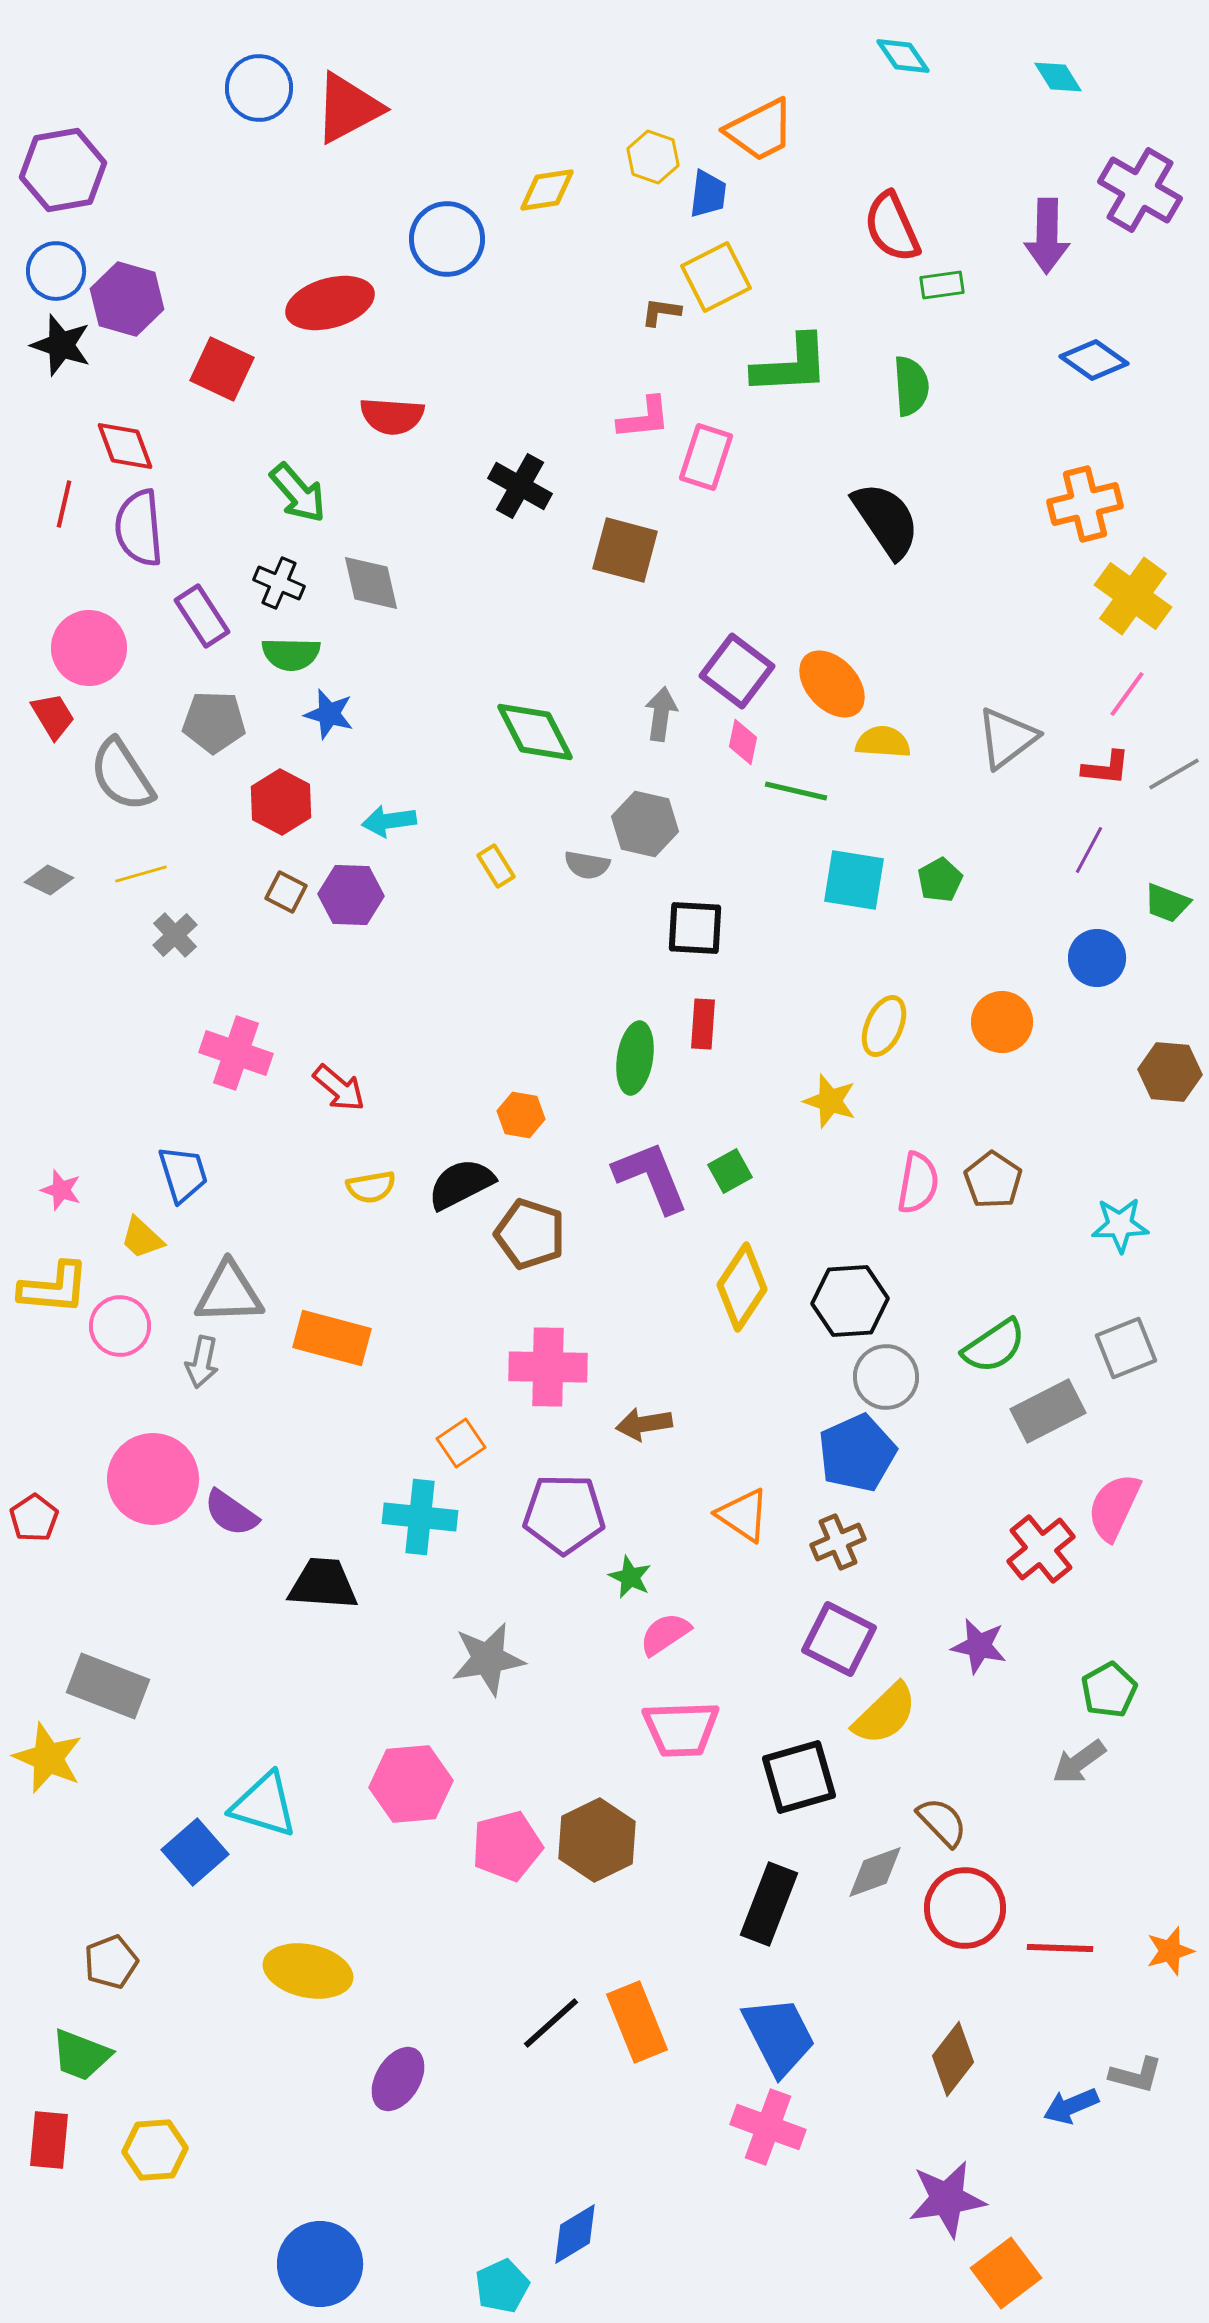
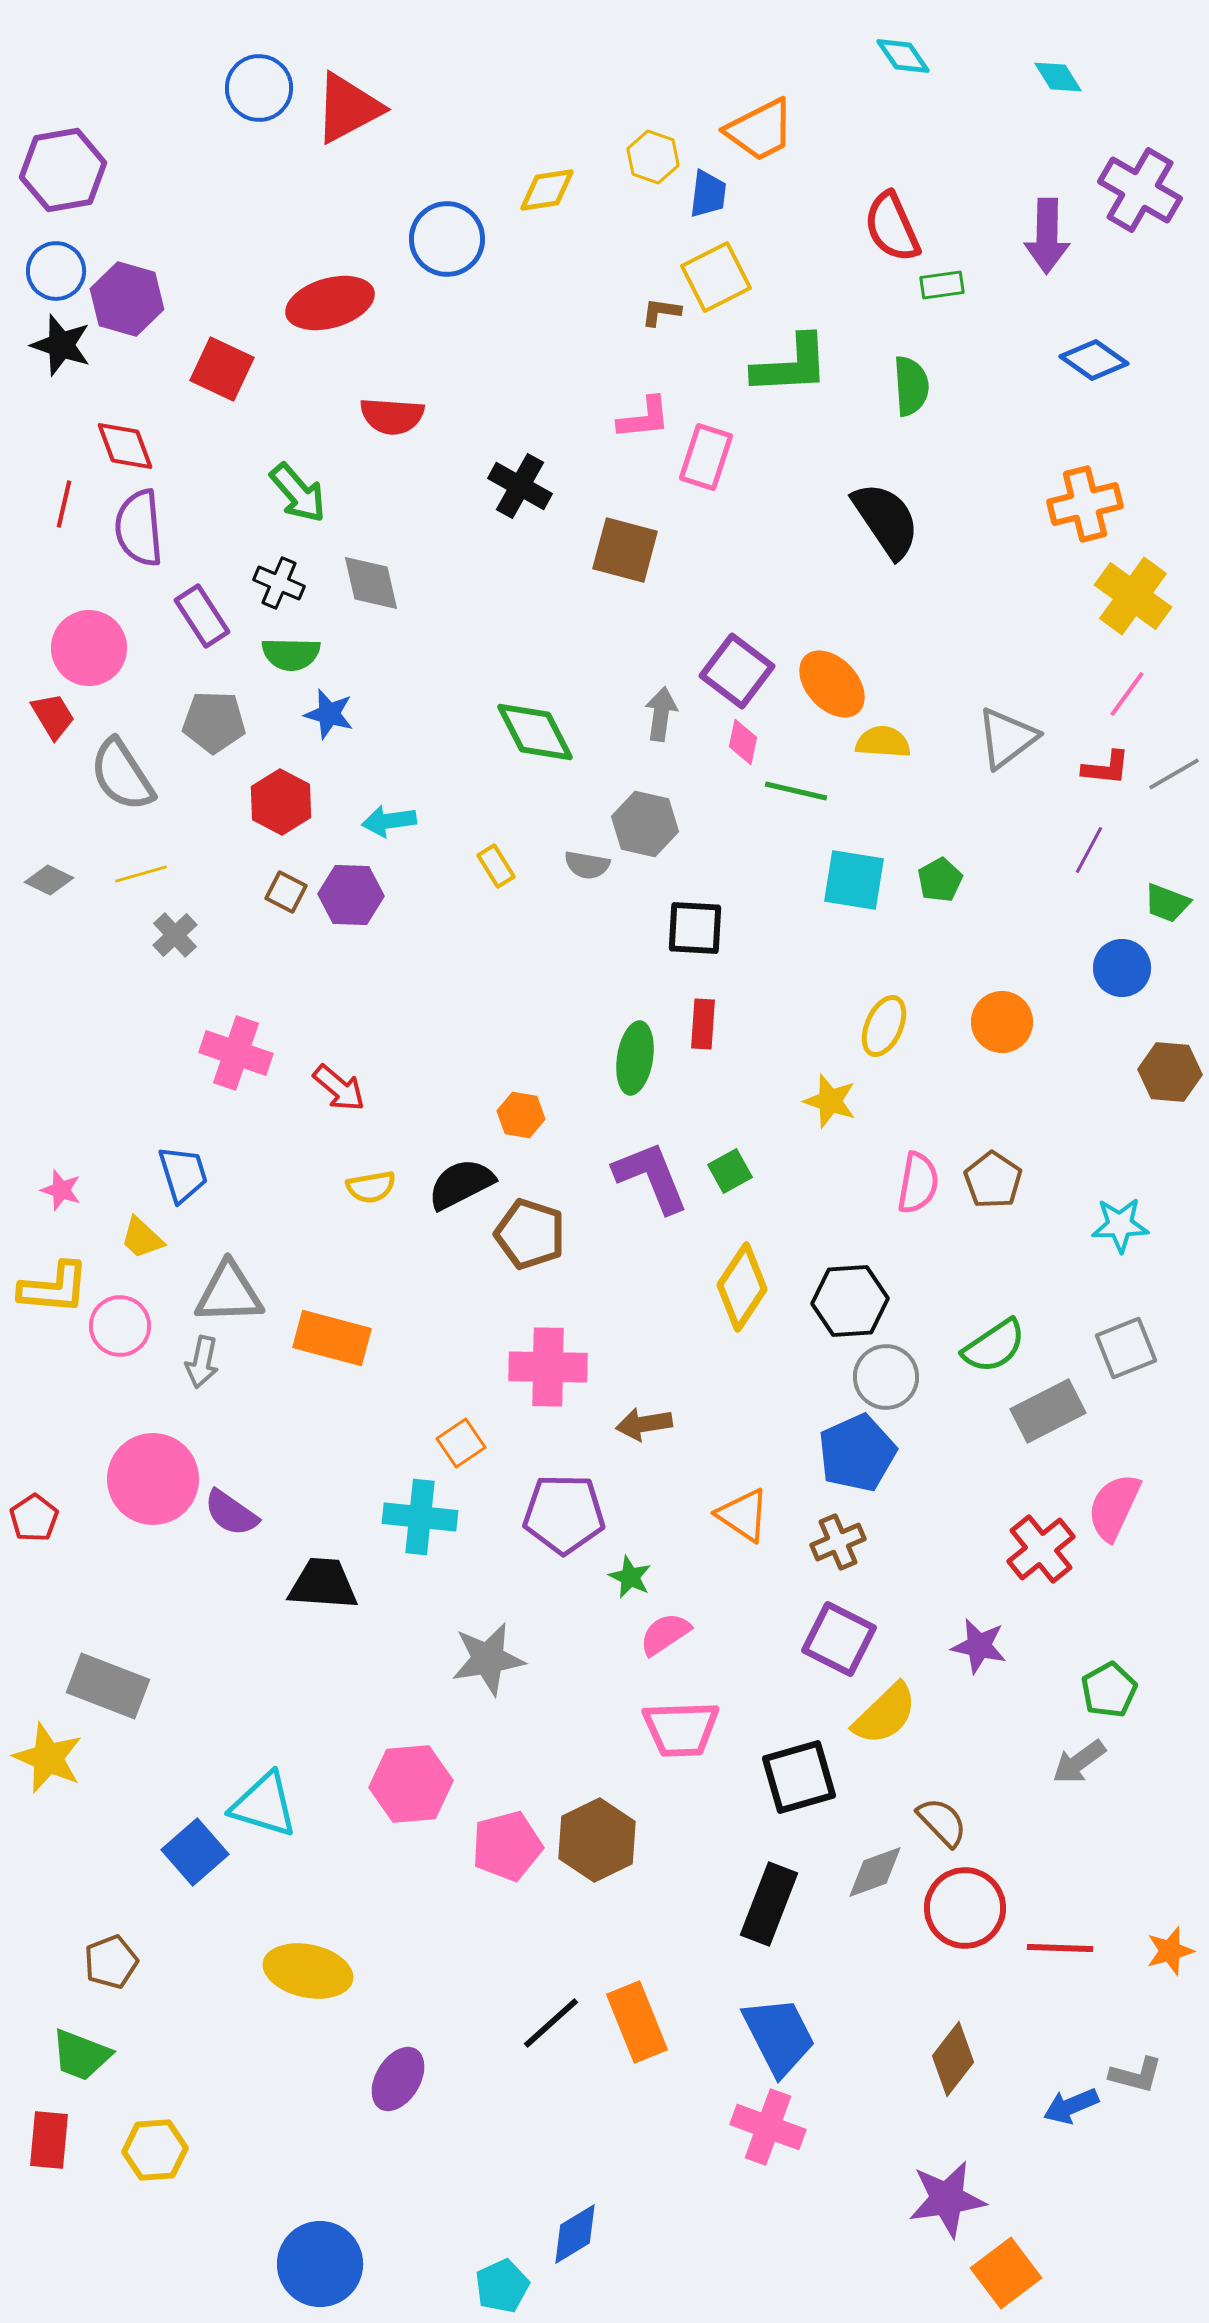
blue circle at (1097, 958): moved 25 px right, 10 px down
